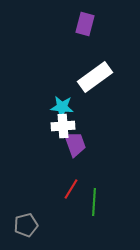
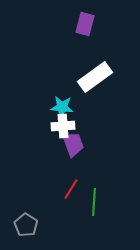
purple trapezoid: moved 2 px left
gray pentagon: rotated 25 degrees counterclockwise
